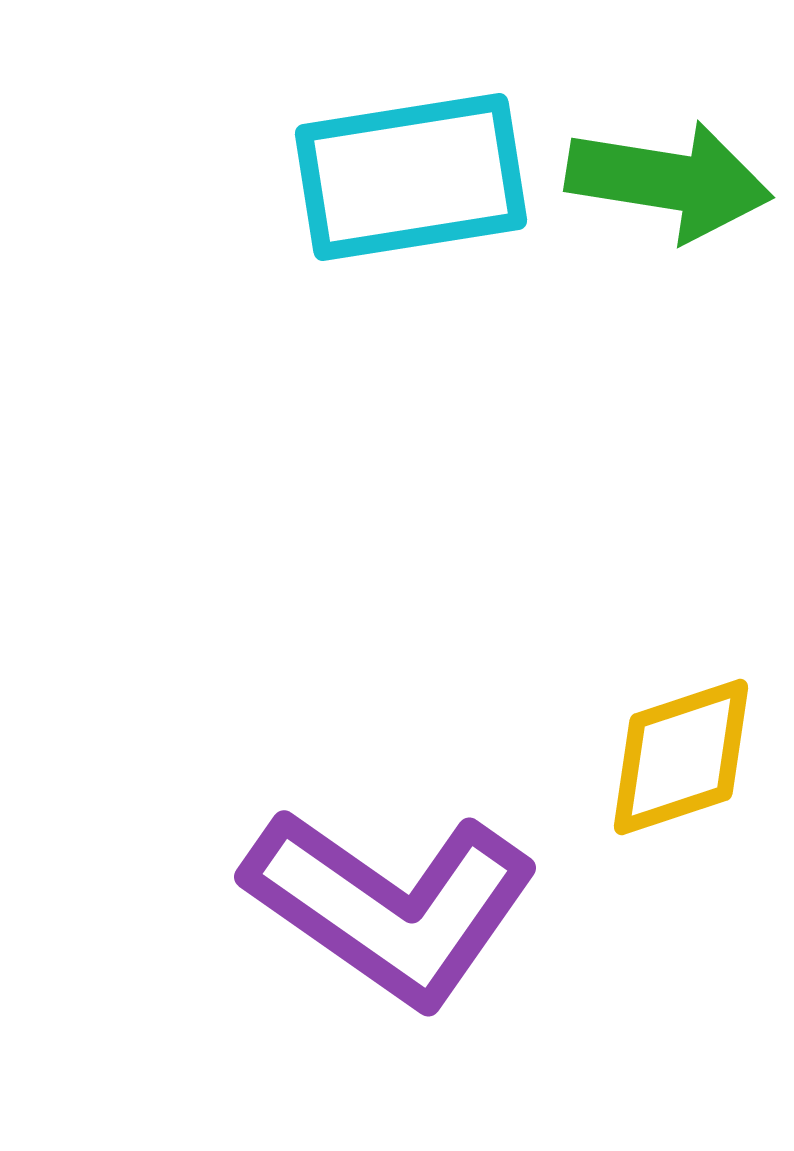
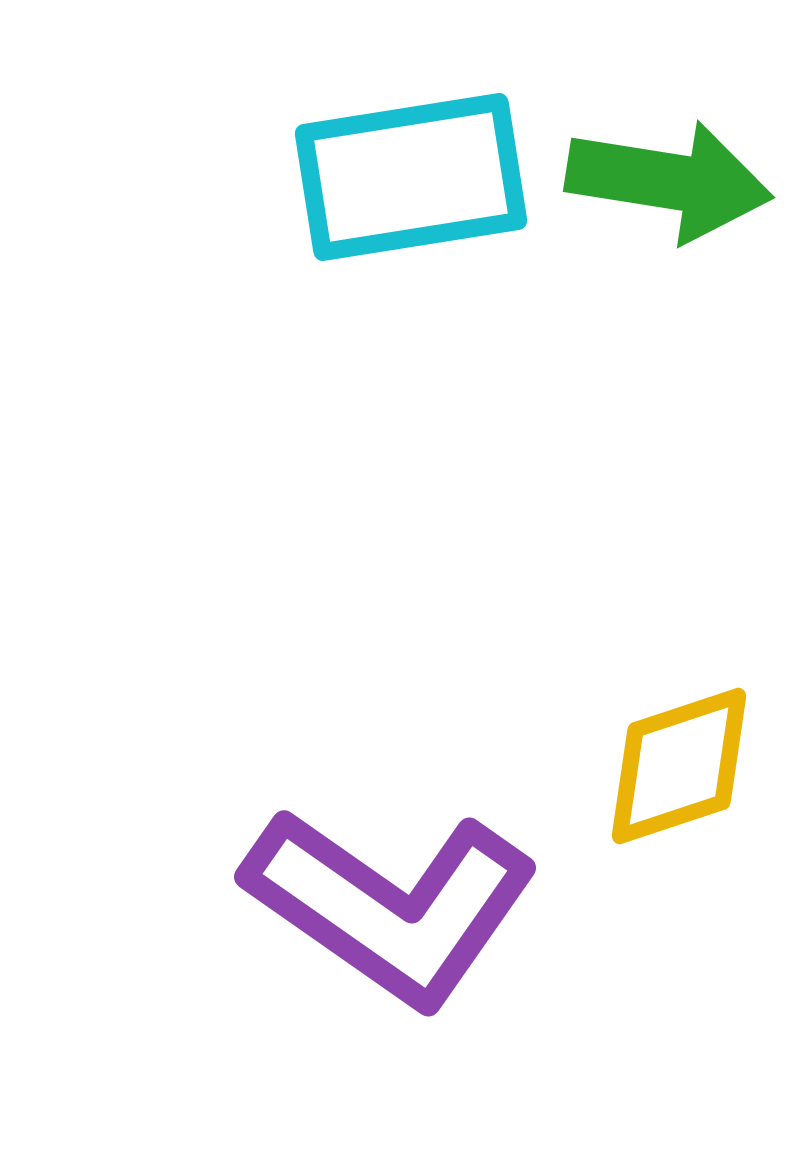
yellow diamond: moved 2 px left, 9 px down
